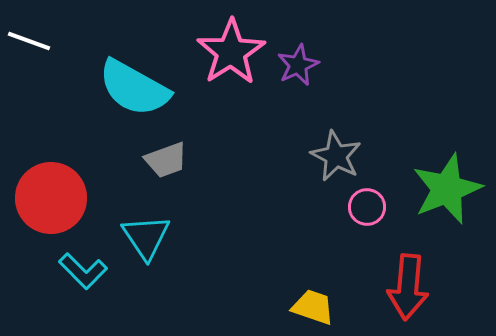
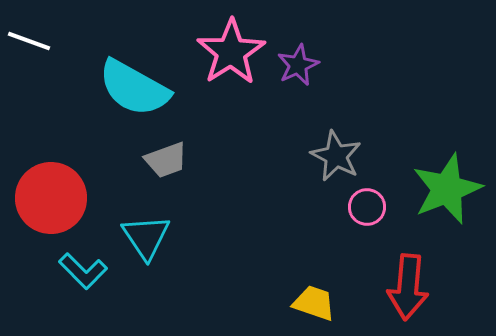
yellow trapezoid: moved 1 px right, 4 px up
